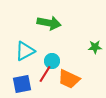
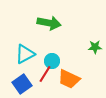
cyan triangle: moved 3 px down
blue square: rotated 24 degrees counterclockwise
